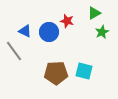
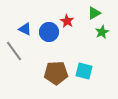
red star: rotated 16 degrees clockwise
blue triangle: moved 2 px up
